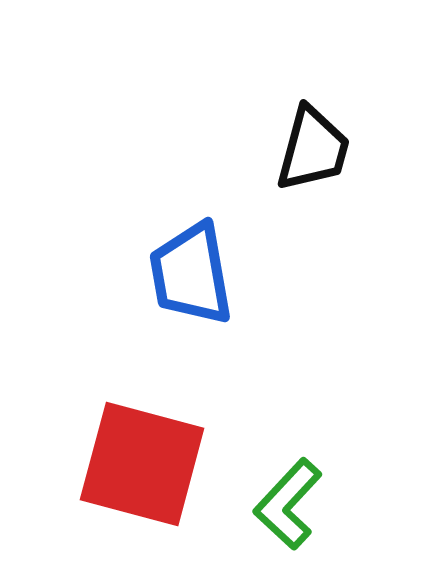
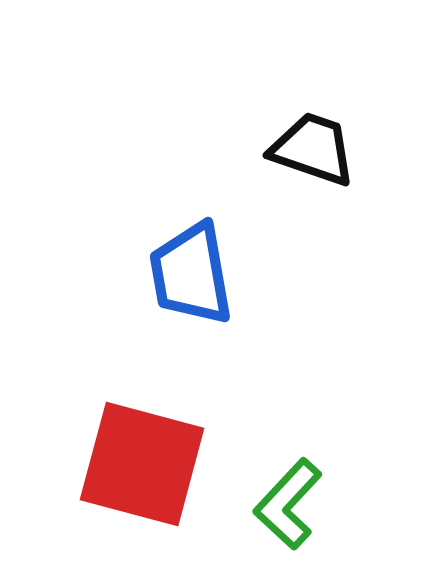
black trapezoid: rotated 86 degrees counterclockwise
